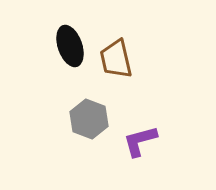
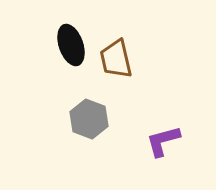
black ellipse: moved 1 px right, 1 px up
purple L-shape: moved 23 px right
